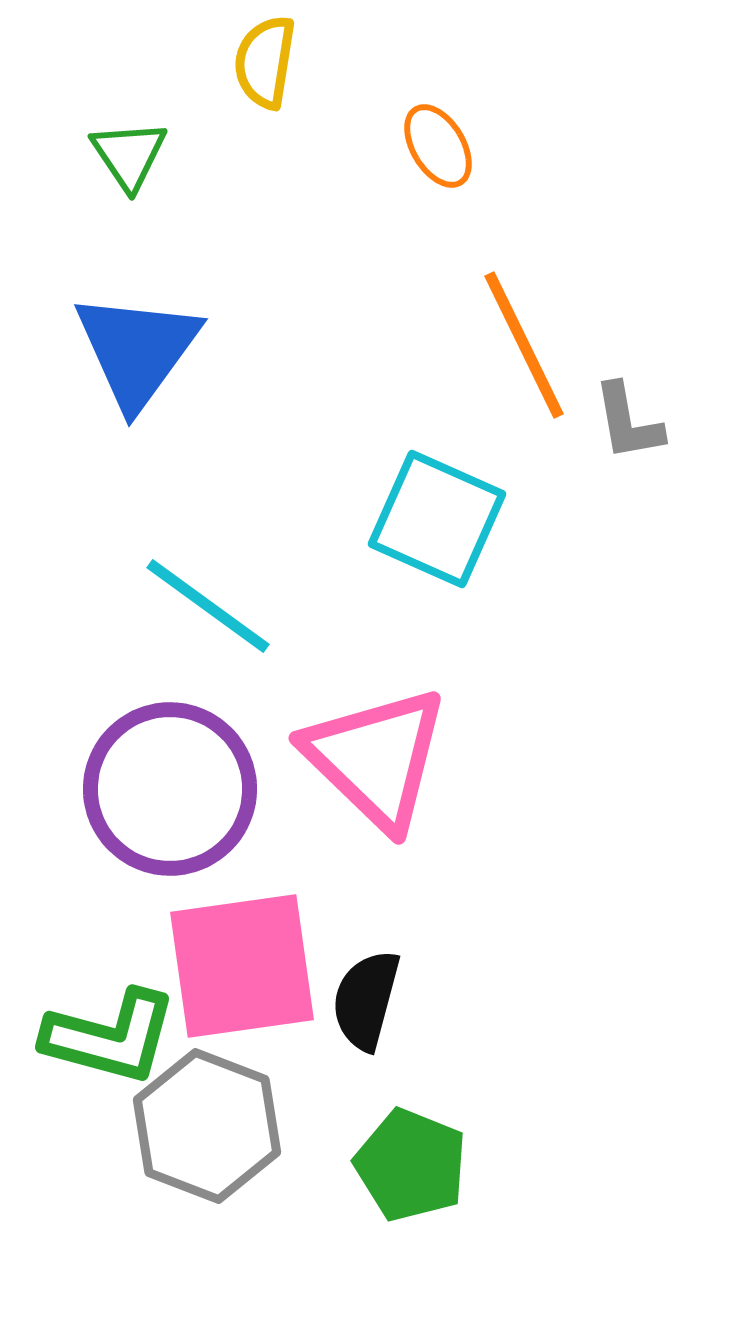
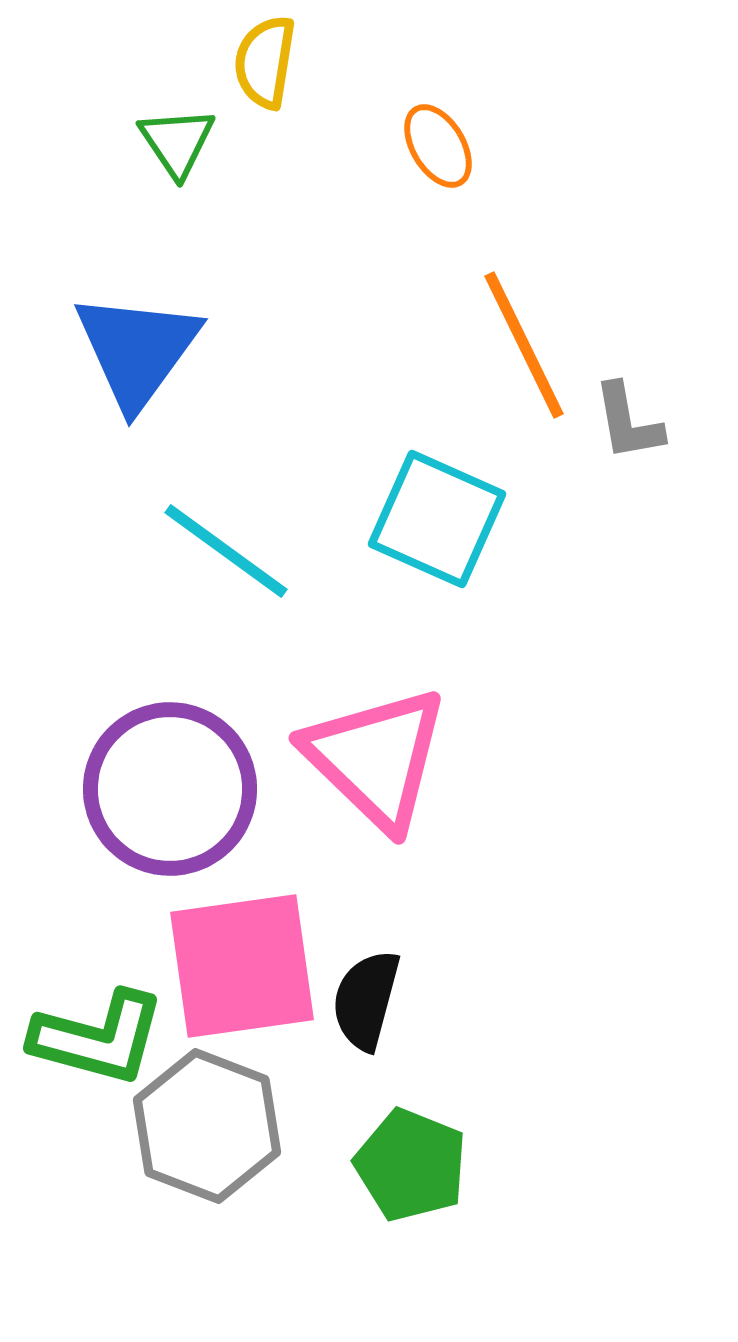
green triangle: moved 48 px right, 13 px up
cyan line: moved 18 px right, 55 px up
green L-shape: moved 12 px left, 1 px down
